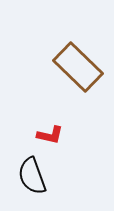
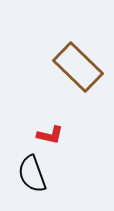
black semicircle: moved 2 px up
